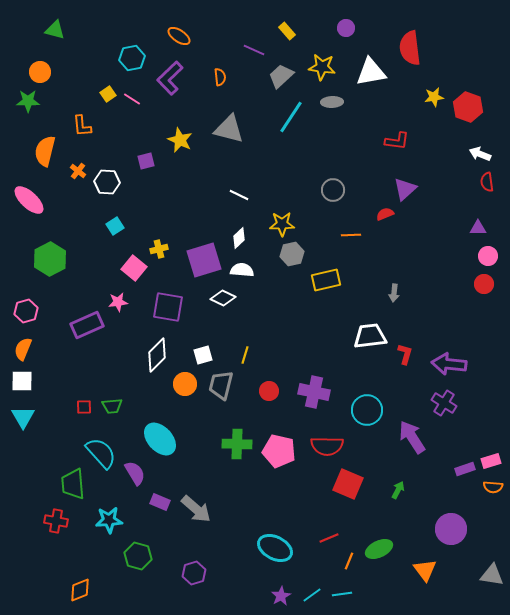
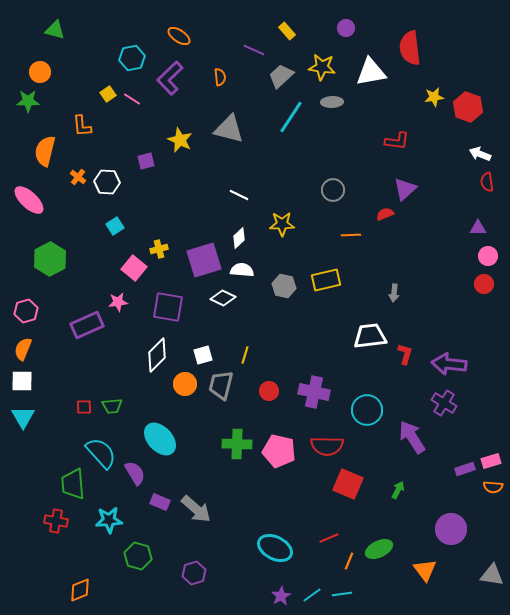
orange cross at (78, 171): moved 6 px down
gray hexagon at (292, 254): moved 8 px left, 32 px down; rotated 25 degrees clockwise
